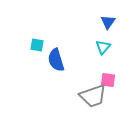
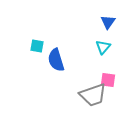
cyan square: moved 1 px down
gray trapezoid: moved 1 px up
